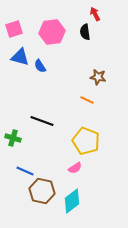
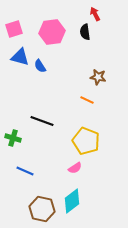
brown hexagon: moved 18 px down
